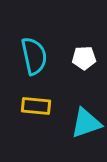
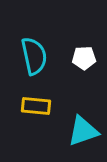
cyan triangle: moved 3 px left, 8 px down
